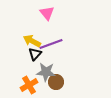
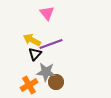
yellow arrow: moved 1 px up
